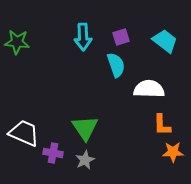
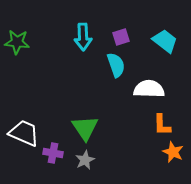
orange star: rotated 25 degrees clockwise
